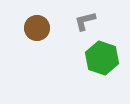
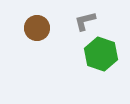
green hexagon: moved 1 px left, 4 px up
